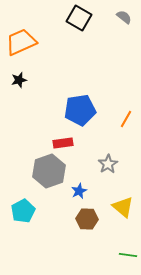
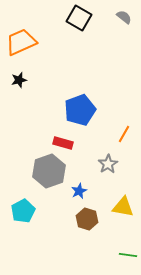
blue pentagon: rotated 12 degrees counterclockwise
orange line: moved 2 px left, 15 px down
red rectangle: rotated 24 degrees clockwise
yellow triangle: rotated 30 degrees counterclockwise
brown hexagon: rotated 15 degrees clockwise
